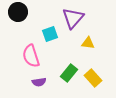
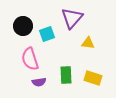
black circle: moved 5 px right, 14 px down
purple triangle: moved 1 px left
cyan square: moved 3 px left
pink semicircle: moved 1 px left, 3 px down
green rectangle: moved 3 px left, 2 px down; rotated 42 degrees counterclockwise
yellow rectangle: rotated 30 degrees counterclockwise
